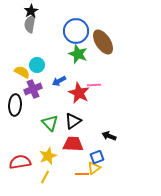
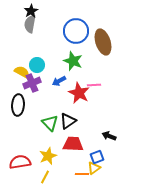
brown ellipse: rotated 15 degrees clockwise
green star: moved 5 px left, 7 px down
purple cross: moved 1 px left, 6 px up
black ellipse: moved 3 px right
black triangle: moved 5 px left
